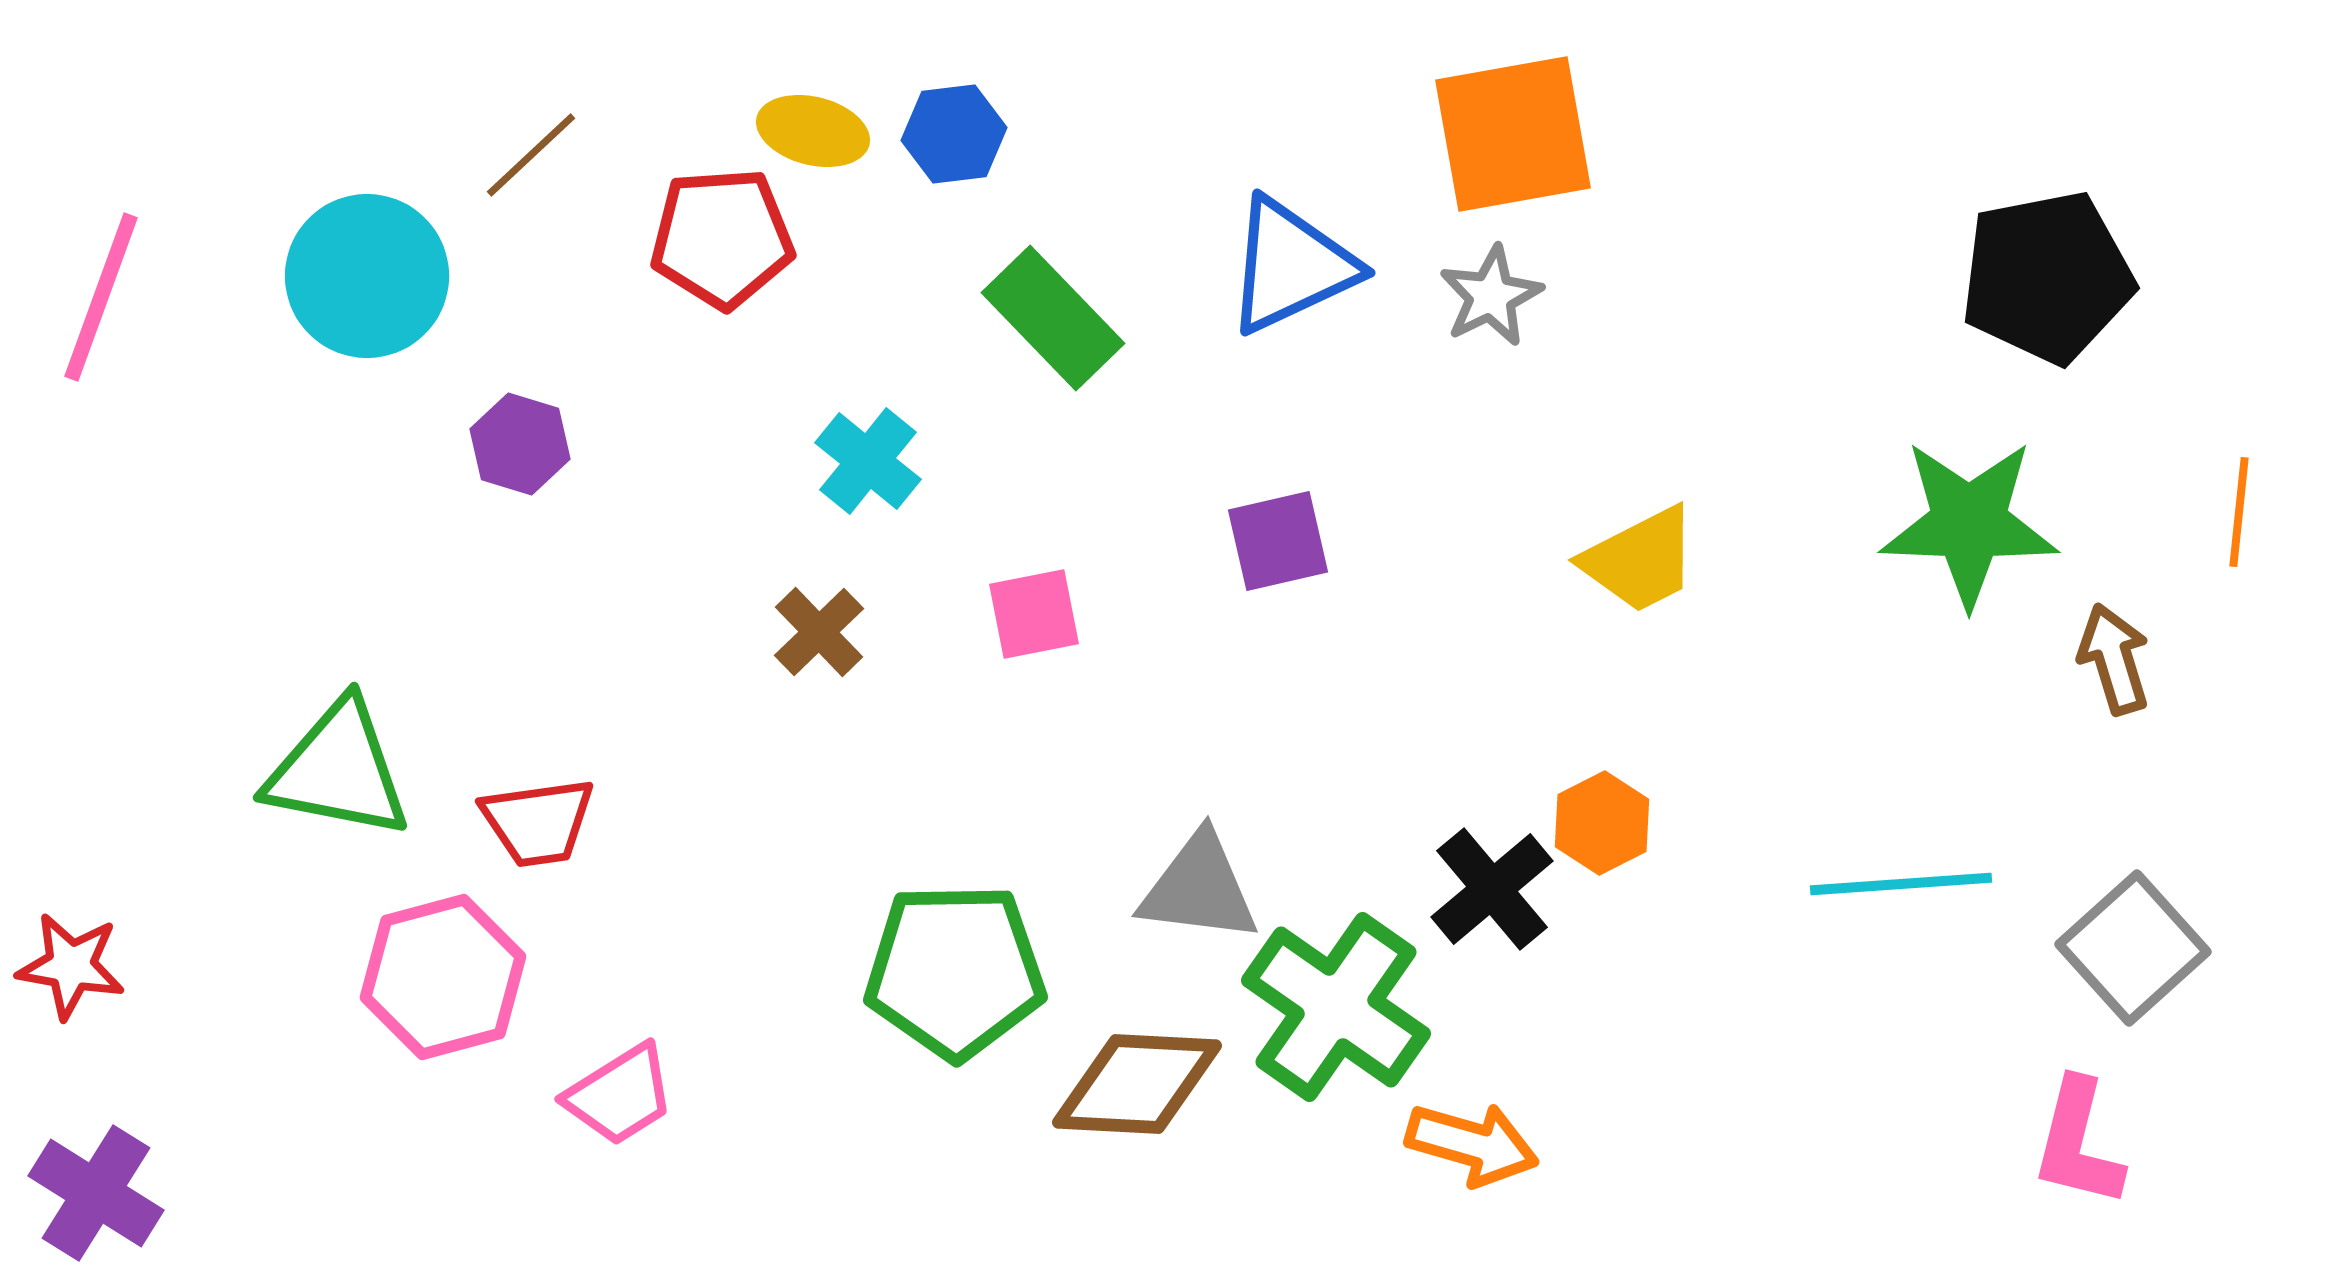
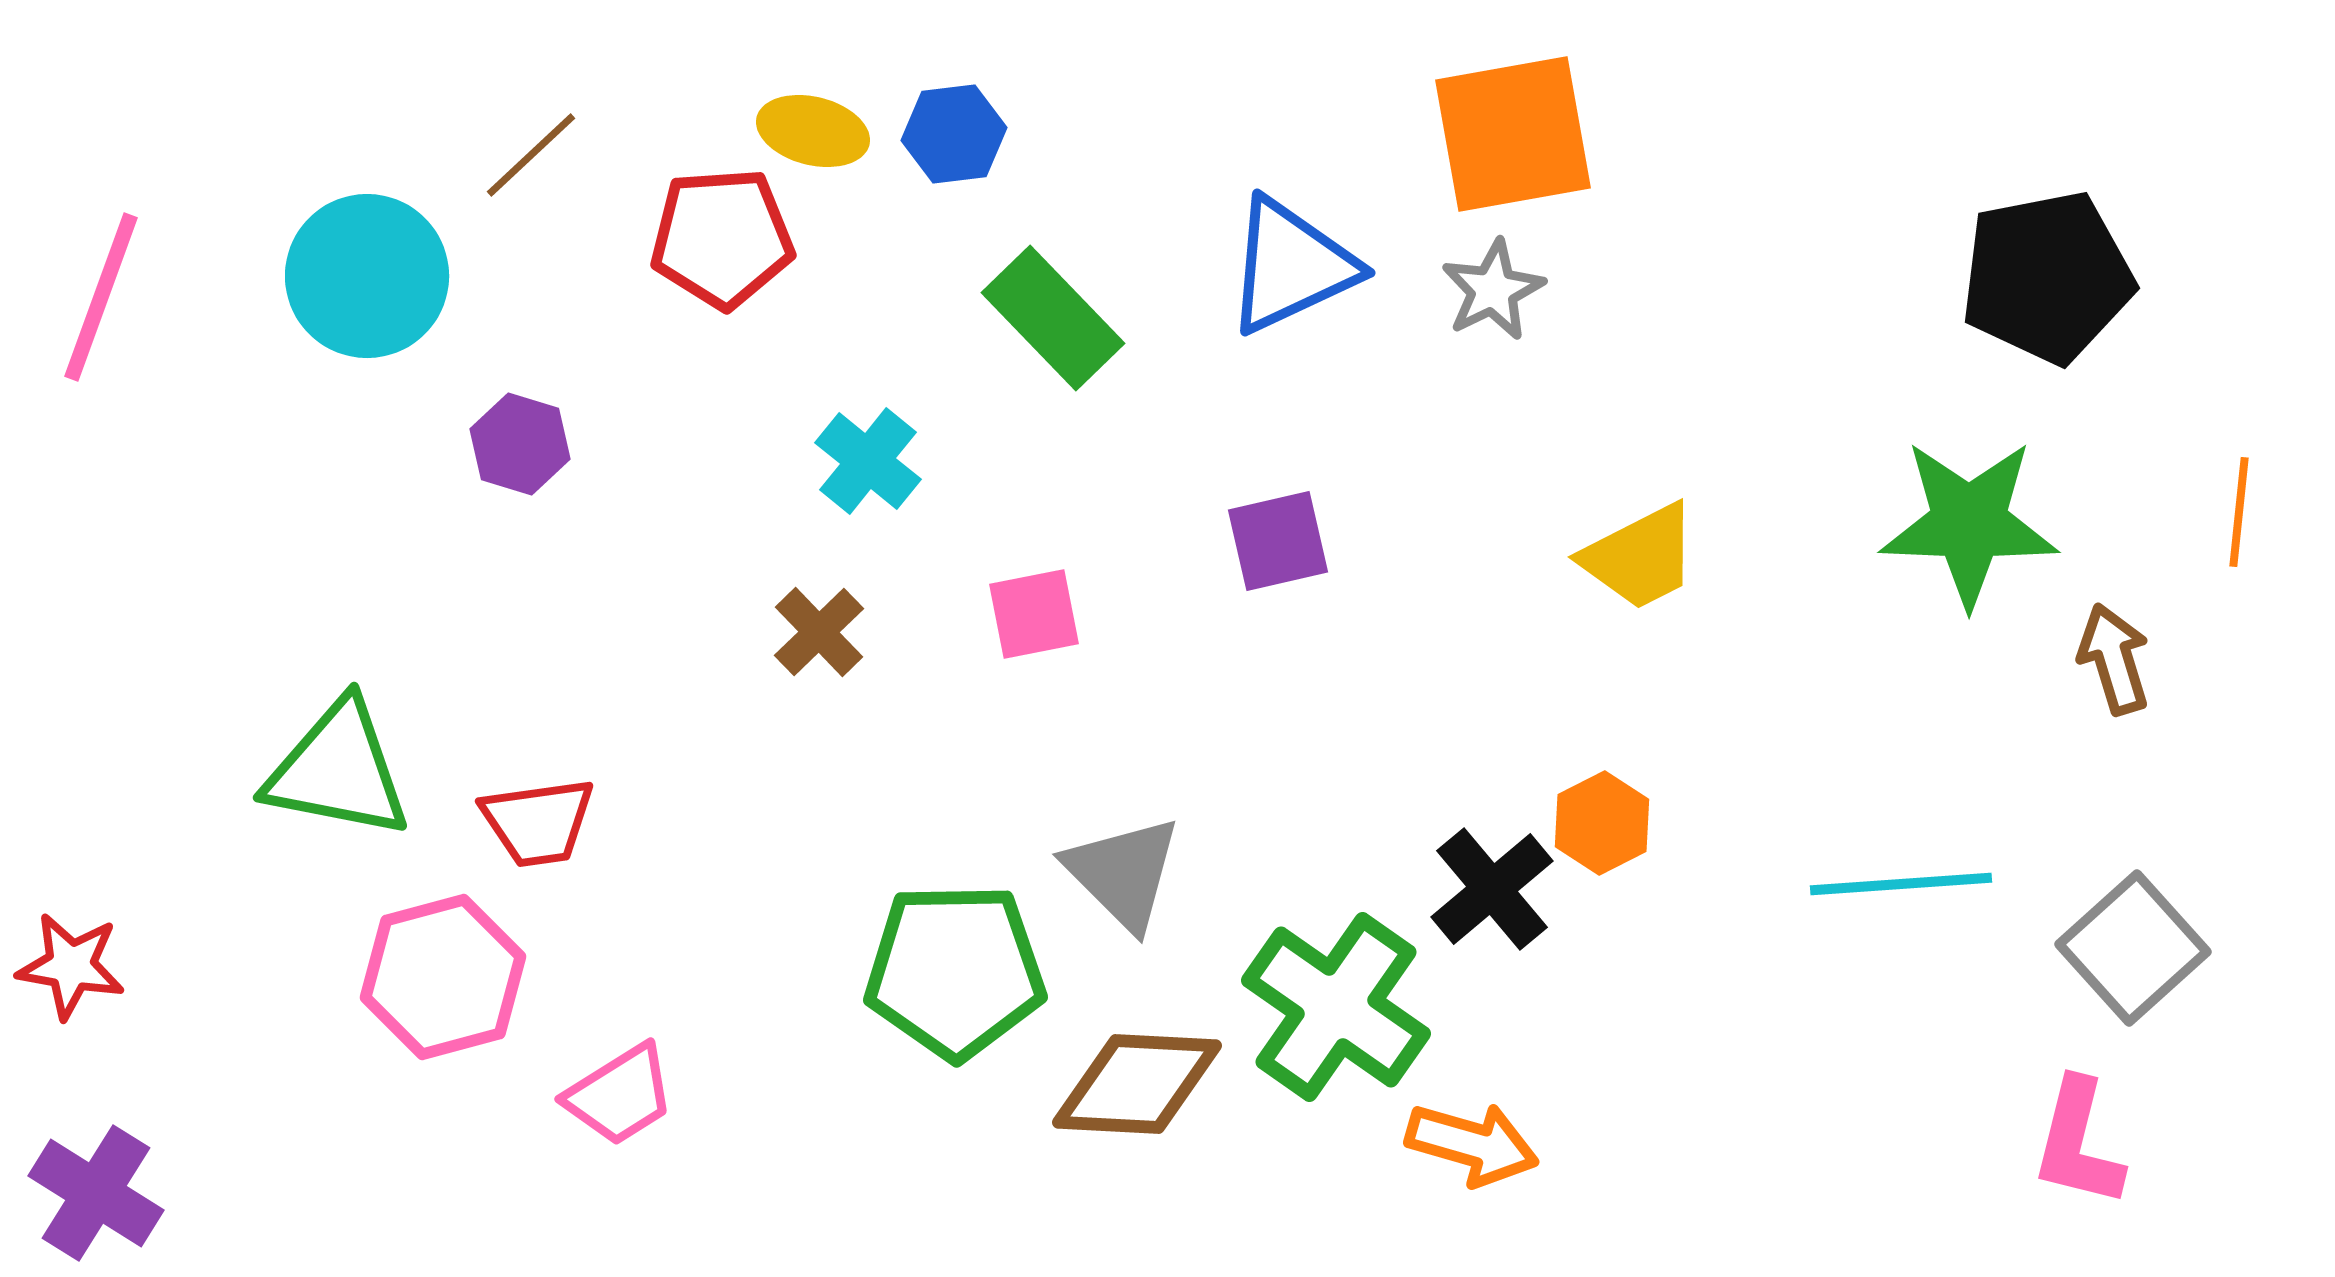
gray star: moved 2 px right, 6 px up
yellow trapezoid: moved 3 px up
gray triangle: moved 76 px left, 15 px up; rotated 38 degrees clockwise
